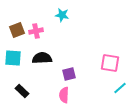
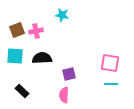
cyan square: moved 2 px right, 2 px up
cyan line: moved 9 px left, 4 px up; rotated 40 degrees clockwise
